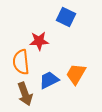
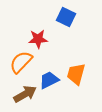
red star: moved 1 px left, 2 px up
orange semicircle: rotated 50 degrees clockwise
orange trapezoid: rotated 15 degrees counterclockwise
brown arrow: rotated 100 degrees counterclockwise
